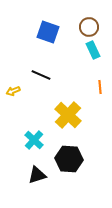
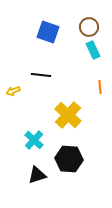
black line: rotated 18 degrees counterclockwise
